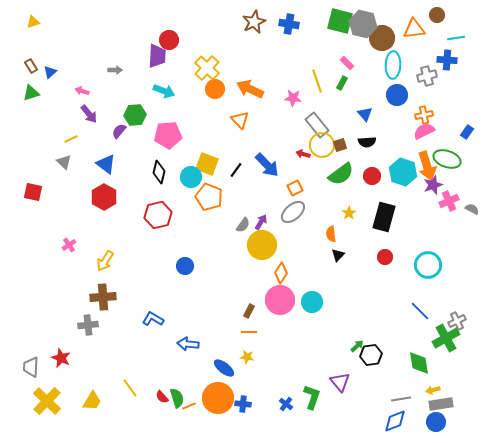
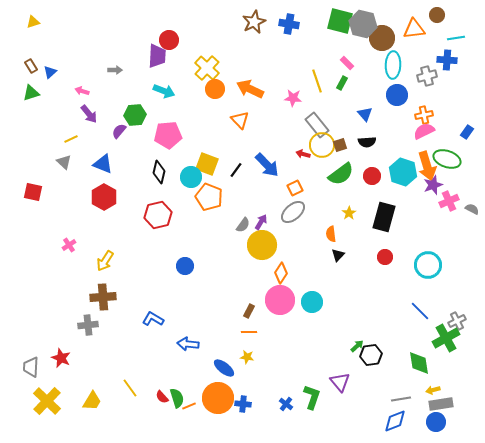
blue triangle at (106, 164): moved 3 px left; rotated 15 degrees counterclockwise
